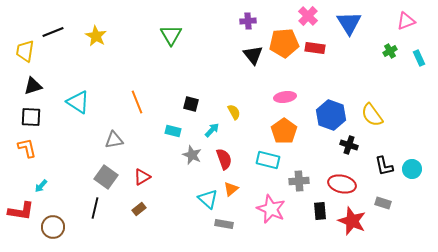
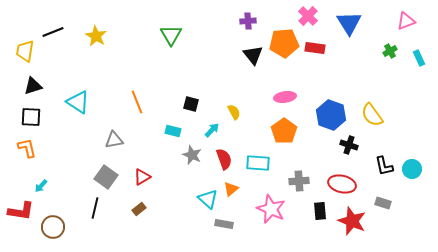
cyan rectangle at (268, 160): moved 10 px left, 3 px down; rotated 10 degrees counterclockwise
